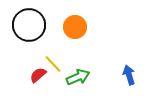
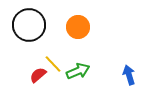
orange circle: moved 3 px right
green arrow: moved 6 px up
